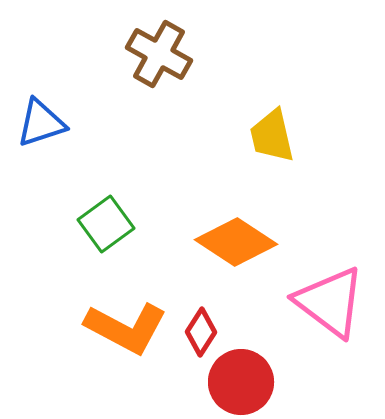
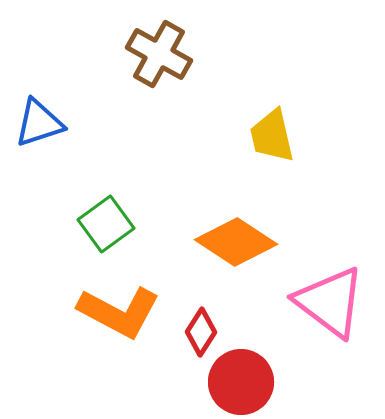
blue triangle: moved 2 px left
orange L-shape: moved 7 px left, 16 px up
